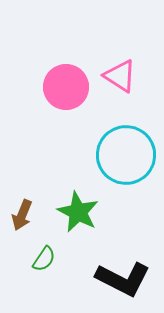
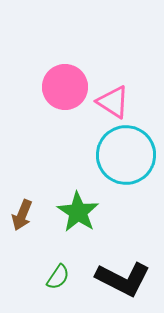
pink triangle: moved 7 px left, 26 px down
pink circle: moved 1 px left
green star: rotated 6 degrees clockwise
green semicircle: moved 14 px right, 18 px down
